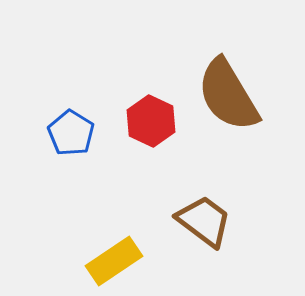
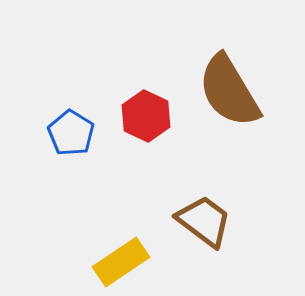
brown semicircle: moved 1 px right, 4 px up
red hexagon: moved 5 px left, 5 px up
yellow rectangle: moved 7 px right, 1 px down
